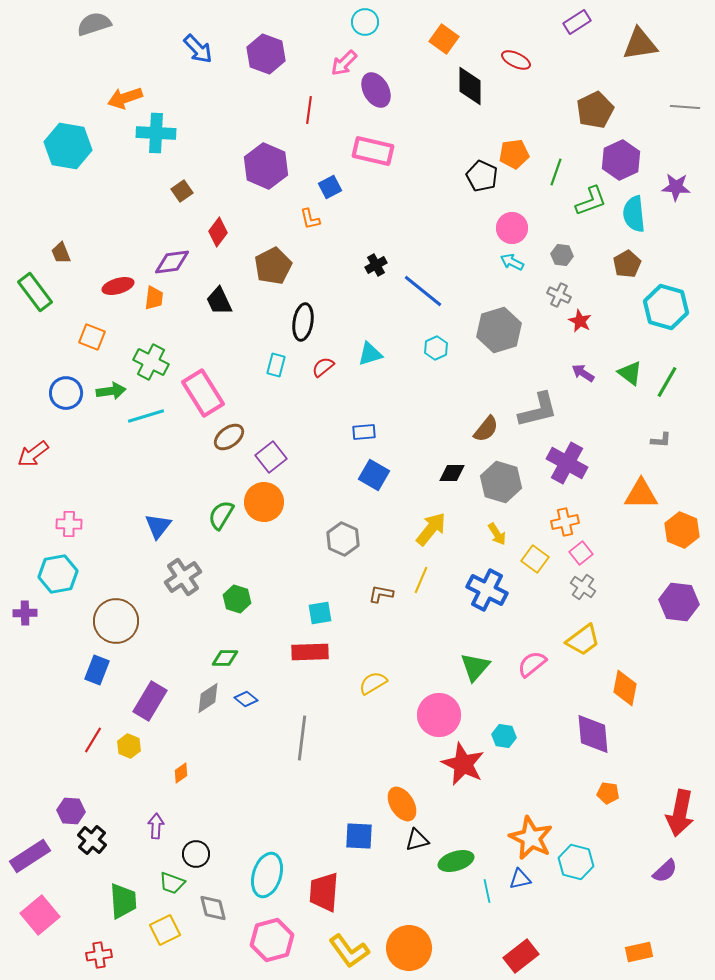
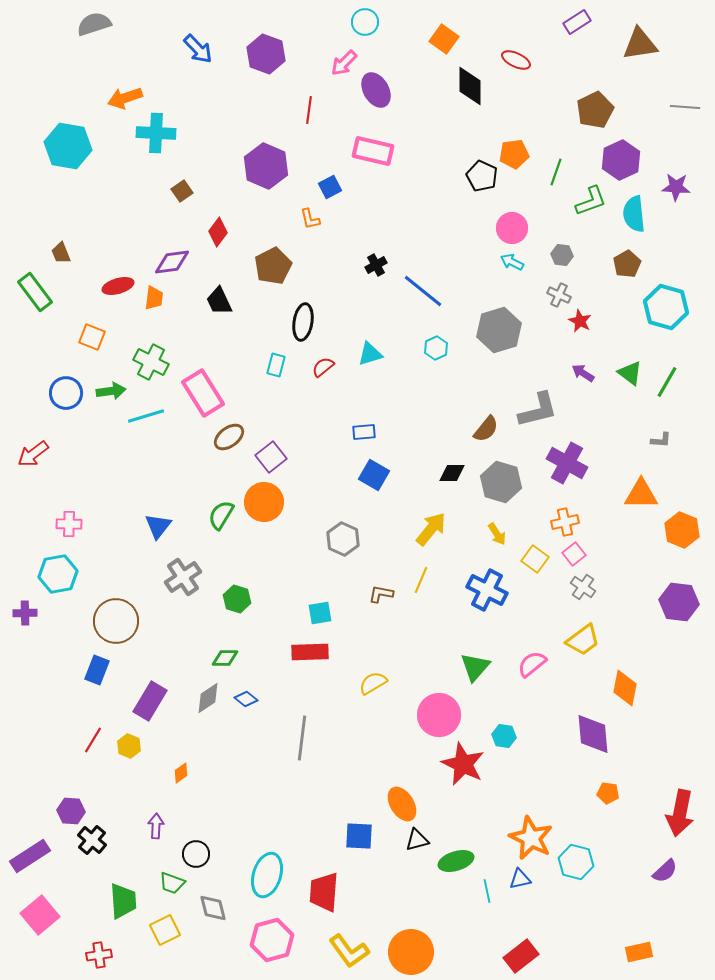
pink square at (581, 553): moved 7 px left, 1 px down
orange circle at (409, 948): moved 2 px right, 4 px down
